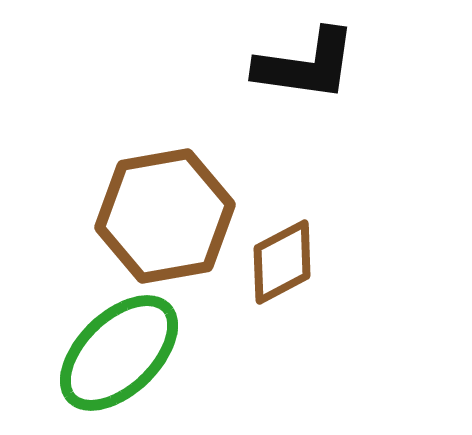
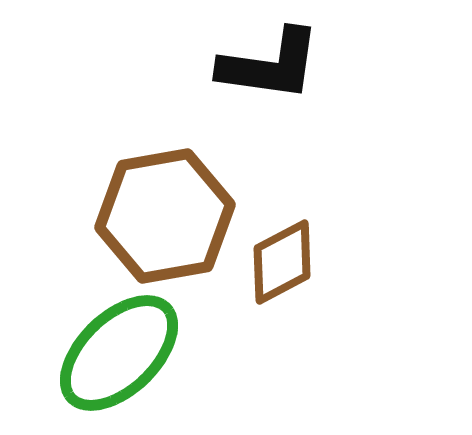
black L-shape: moved 36 px left
